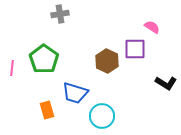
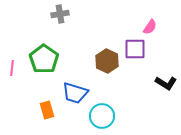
pink semicircle: moved 2 px left; rotated 91 degrees clockwise
